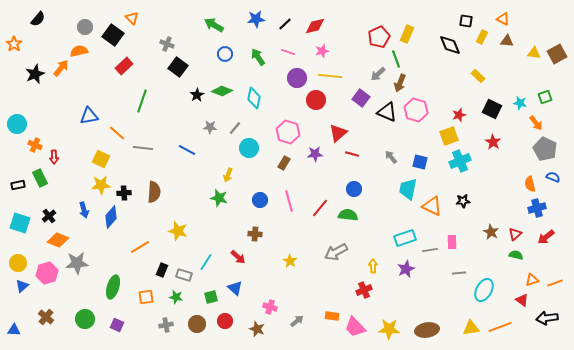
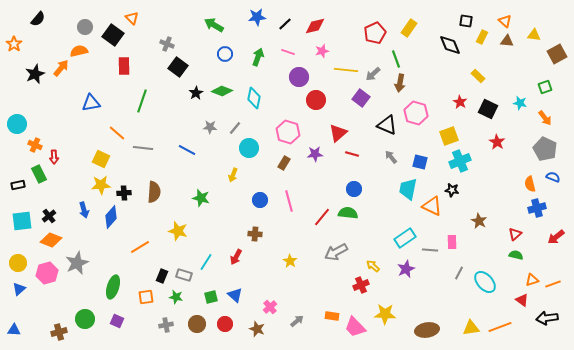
blue star at (256, 19): moved 1 px right, 2 px up
orange triangle at (503, 19): moved 2 px right, 2 px down; rotated 16 degrees clockwise
yellow rectangle at (407, 34): moved 2 px right, 6 px up; rotated 12 degrees clockwise
red pentagon at (379, 37): moved 4 px left, 4 px up
yellow triangle at (534, 53): moved 18 px up
green arrow at (258, 57): rotated 54 degrees clockwise
red rectangle at (124, 66): rotated 48 degrees counterclockwise
gray arrow at (378, 74): moved 5 px left
yellow line at (330, 76): moved 16 px right, 6 px up
purple circle at (297, 78): moved 2 px right, 1 px up
brown arrow at (400, 83): rotated 12 degrees counterclockwise
black star at (197, 95): moved 1 px left, 2 px up
green square at (545, 97): moved 10 px up
black square at (492, 109): moved 4 px left
pink hexagon at (416, 110): moved 3 px down
black triangle at (387, 112): moved 13 px down
red star at (459, 115): moved 1 px right, 13 px up; rotated 24 degrees counterclockwise
blue triangle at (89, 116): moved 2 px right, 13 px up
orange arrow at (536, 123): moved 9 px right, 5 px up
red star at (493, 142): moved 4 px right
yellow arrow at (228, 175): moved 5 px right
green rectangle at (40, 178): moved 1 px left, 4 px up
green star at (219, 198): moved 18 px left
black star at (463, 201): moved 11 px left, 11 px up; rotated 16 degrees clockwise
red line at (320, 208): moved 2 px right, 9 px down
green semicircle at (348, 215): moved 2 px up
cyan square at (20, 223): moved 2 px right, 2 px up; rotated 25 degrees counterclockwise
brown star at (491, 232): moved 12 px left, 11 px up
red arrow at (546, 237): moved 10 px right
cyan rectangle at (405, 238): rotated 15 degrees counterclockwise
orange diamond at (58, 240): moved 7 px left
gray line at (430, 250): rotated 14 degrees clockwise
red arrow at (238, 257): moved 2 px left; rotated 77 degrees clockwise
gray star at (77, 263): rotated 20 degrees counterclockwise
yellow arrow at (373, 266): rotated 48 degrees counterclockwise
black rectangle at (162, 270): moved 6 px down
gray line at (459, 273): rotated 56 degrees counterclockwise
orange line at (555, 283): moved 2 px left, 1 px down
blue triangle at (22, 286): moved 3 px left, 3 px down
blue triangle at (235, 288): moved 7 px down
red cross at (364, 290): moved 3 px left, 5 px up
cyan ellipse at (484, 290): moved 1 px right, 8 px up; rotated 70 degrees counterclockwise
pink cross at (270, 307): rotated 32 degrees clockwise
brown cross at (46, 317): moved 13 px right, 15 px down; rotated 35 degrees clockwise
red circle at (225, 321): moved 3 px down
purple square at (117, 325): moved 4 px up
yellow star at (389, 329): moved 4 px left, 15 px up
